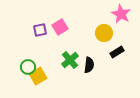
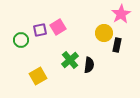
pink star: rotated 12 degrees clockwise
pink square: moved 2 px left
black rectangle: moved 7 px up; rotated 48 degrees counterclockwise
green circle: moved 7 px left, 27 px up
